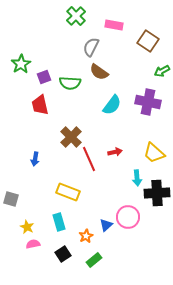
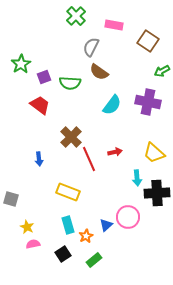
red trapezoid: rotated 140 degrees clockwise
blue arrow: moved 4 px right; rotated 16 degrees counterclockwise
cyan rectangle: moved 9 px right, 3 px down
